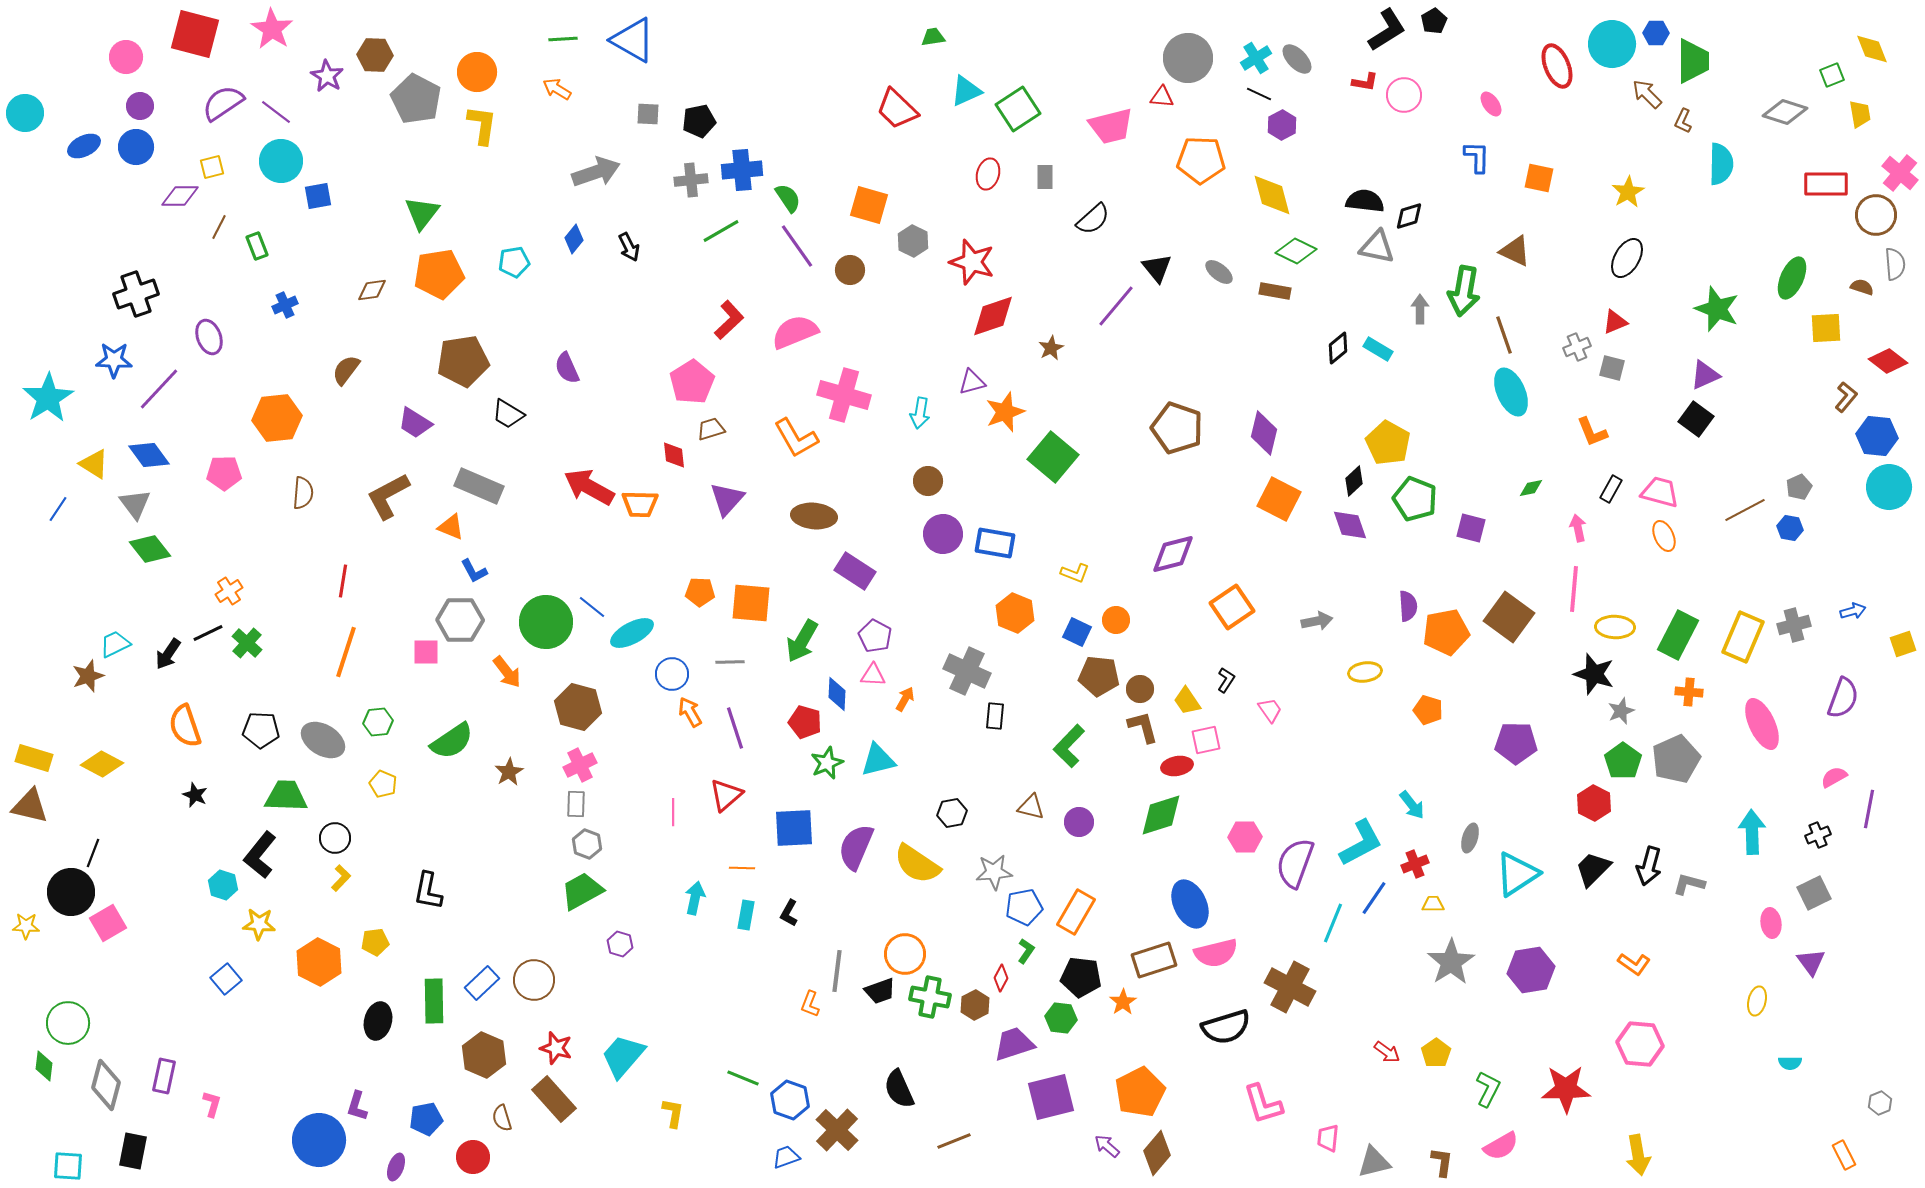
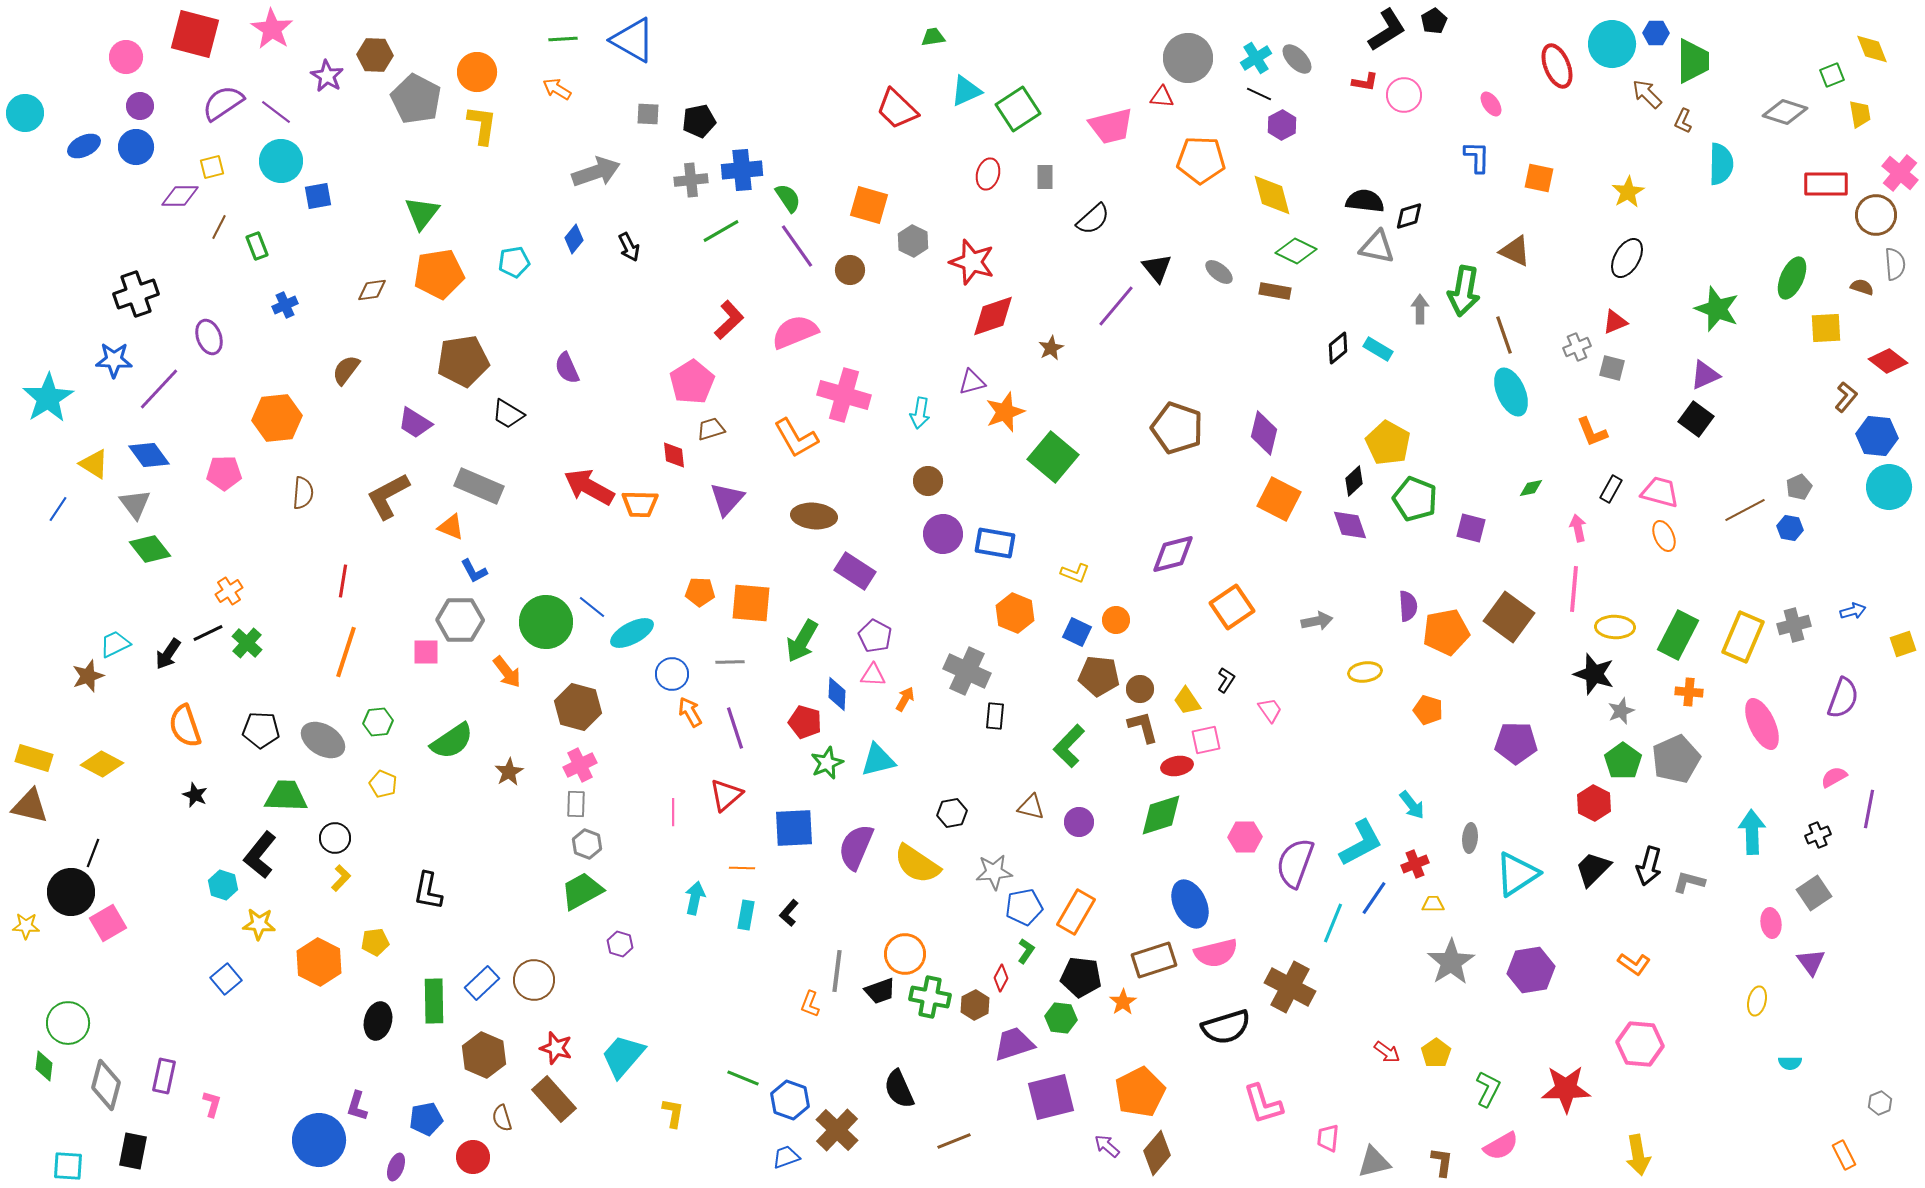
gray ellipse at (1470, 838): rotated 12 degrees counterclockwise
gray L-shape at (1689, 884): moved 2 px up
gray square at (1814, 893): rotated 8 degrees counterclockwise
black L-shape at (789, 913): rotated 12 degrees clockwise
